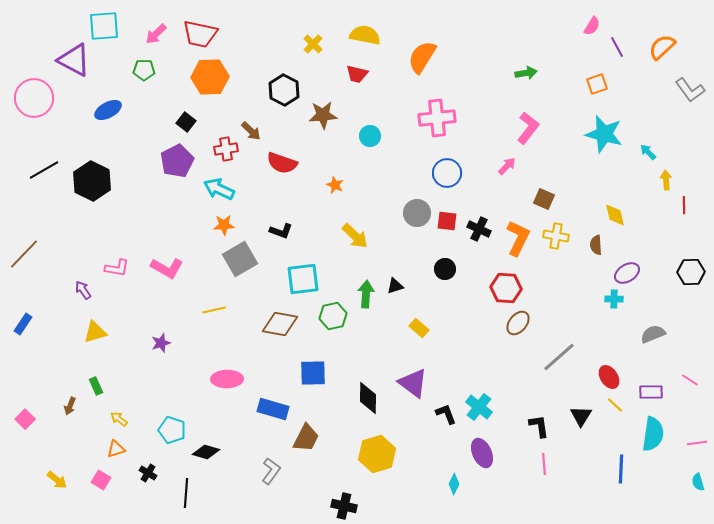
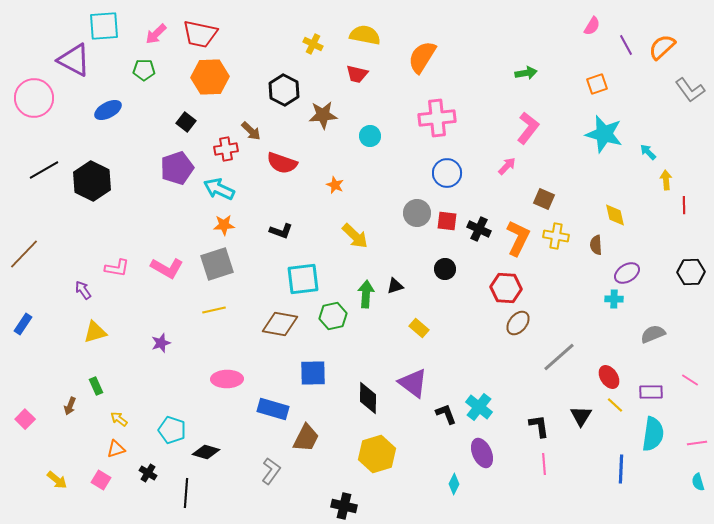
yellow cross at (313, 44): rotated 18 degrees counterclockwise
purple line at (617, 47): moved 9 px right, 2 px up
purple pentagon at (177, 161): moved 7 px down; rotated 8 degrees clockwise
gray square at (240, 259): moved 23 px left, 5 px down; rotated 12 degrees clockwise
